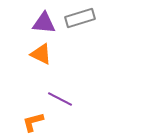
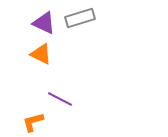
purple triangle: rotated 20 degrees clockwise
